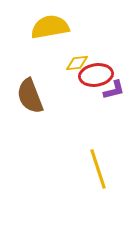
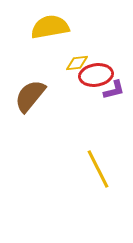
brown semicircle: rotated 60 degrees clockwise
yellow line: rotated 9 degrees counterclockwise
